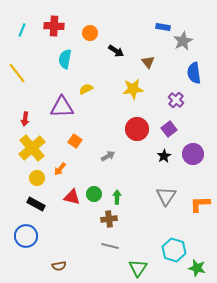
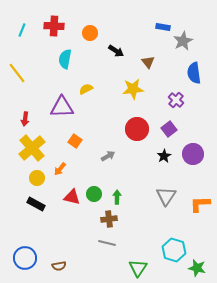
blue circle: moved 1 px left, 22 px down
gray line: moved 3 px left, 3 px up
